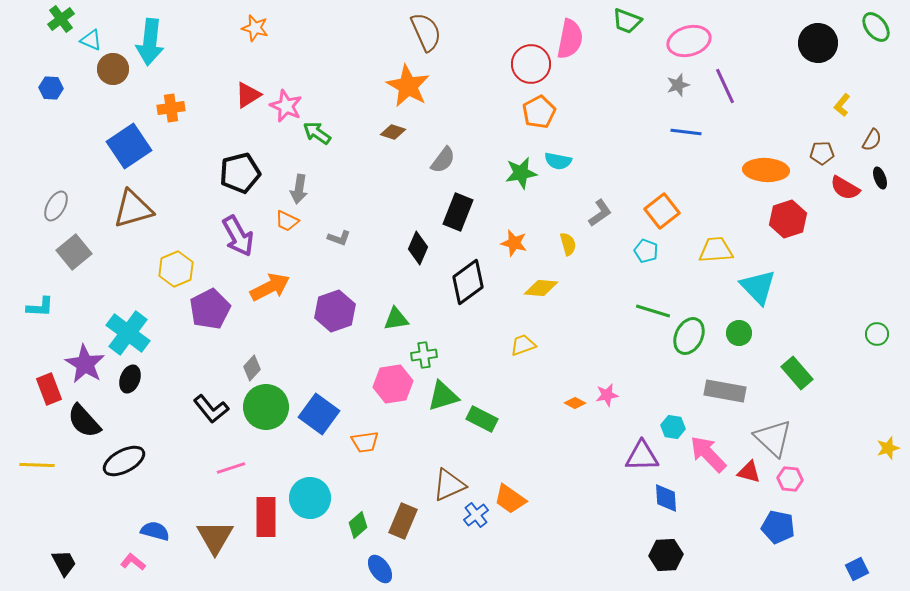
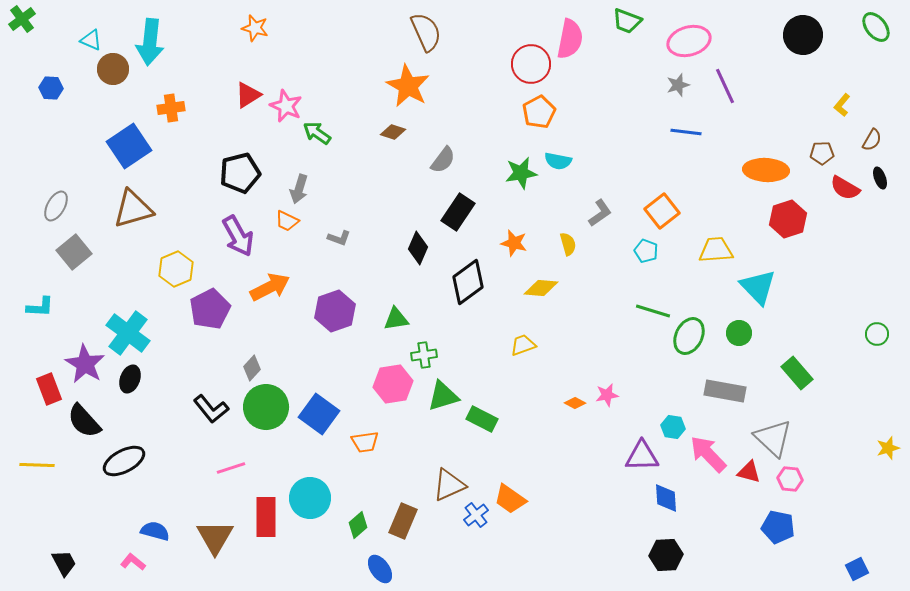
green cross at (61, 19): moved 39 px left
black circle at (818, 43): moved 15 px left, 8 px up
gray arrow at (299, 189): rotated 8 degrees clockwise
black rectangle at (458, 212): rotated 12 degrees clockwise
